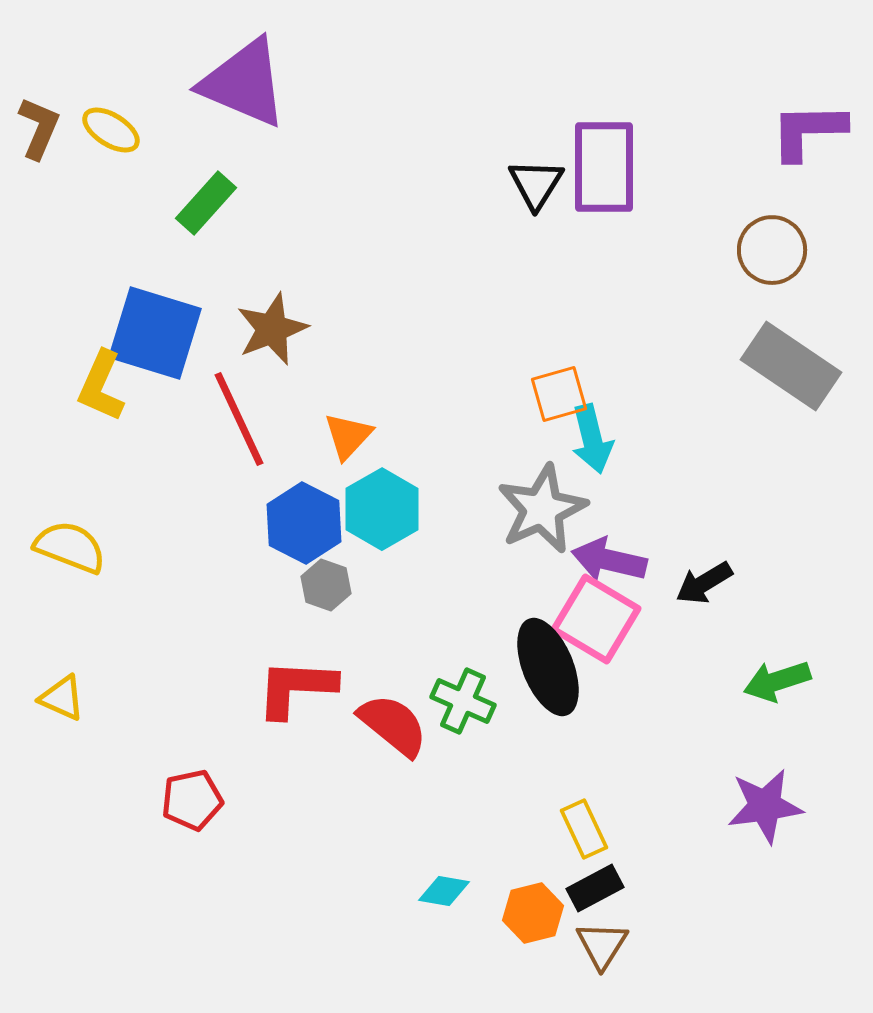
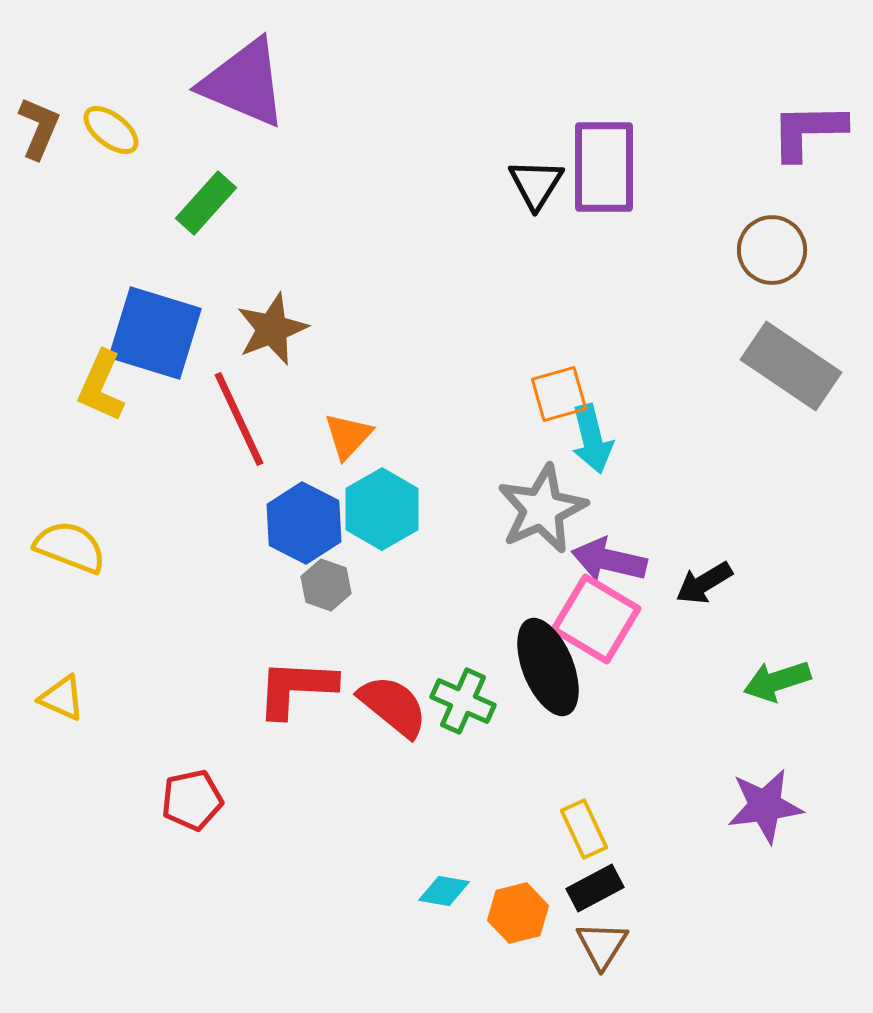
yellow ellipse: rotated 6 degrees clockwise
red semicircle: moved 19 px up
orange hexagon: moved 15 px left
